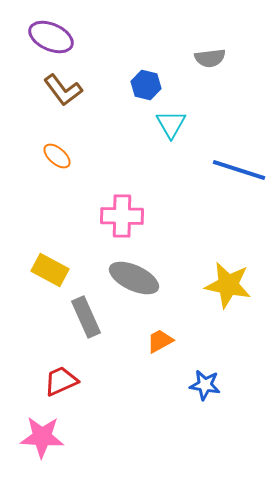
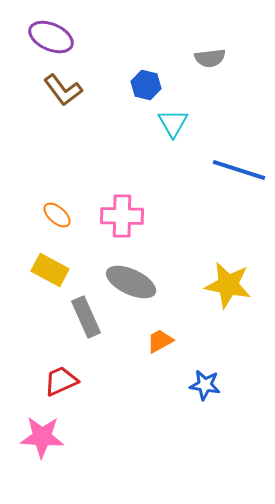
cyan triangle: moved 2 px right, 1 px up
orange ellipse: moved 59 px down
gray ellipse: moved 3 px left, 4 px down
